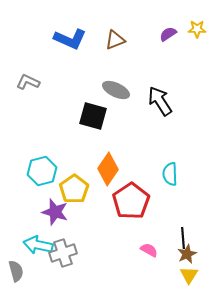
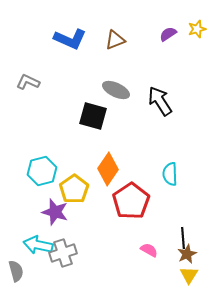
yellow star: rotated 18 degrees counterclockwise
